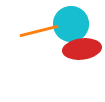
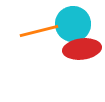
cyan circle: moved 2 px right
